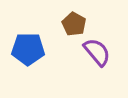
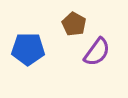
purple semicircle: rotated 76 degrees clockwise
